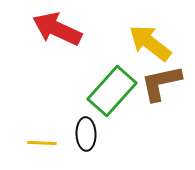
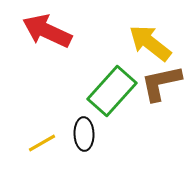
red arrow: moved 10 px left, 2 px down
black ellipse: moved 2 px left
yellow line: rotated 32 degrees counterclockwise
